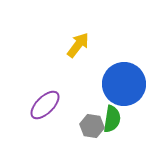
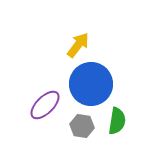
blue circle: moved 33 px left
green semicircle: moved 5 px right, 2 px down
gray hexagon: moved 10 px left
